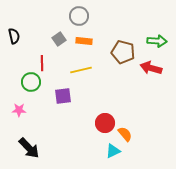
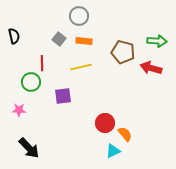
gray square: rotated 16 degrees counterclockwise
yellow line: moved 3 px up
